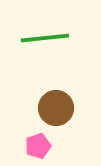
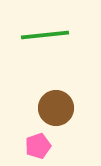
green line: moved 3 px up
